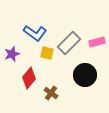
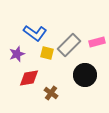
gray rectangle: moved 2 px down
purple star: moved 5 px right
red diamond: rotated 40 degrees clockwise
